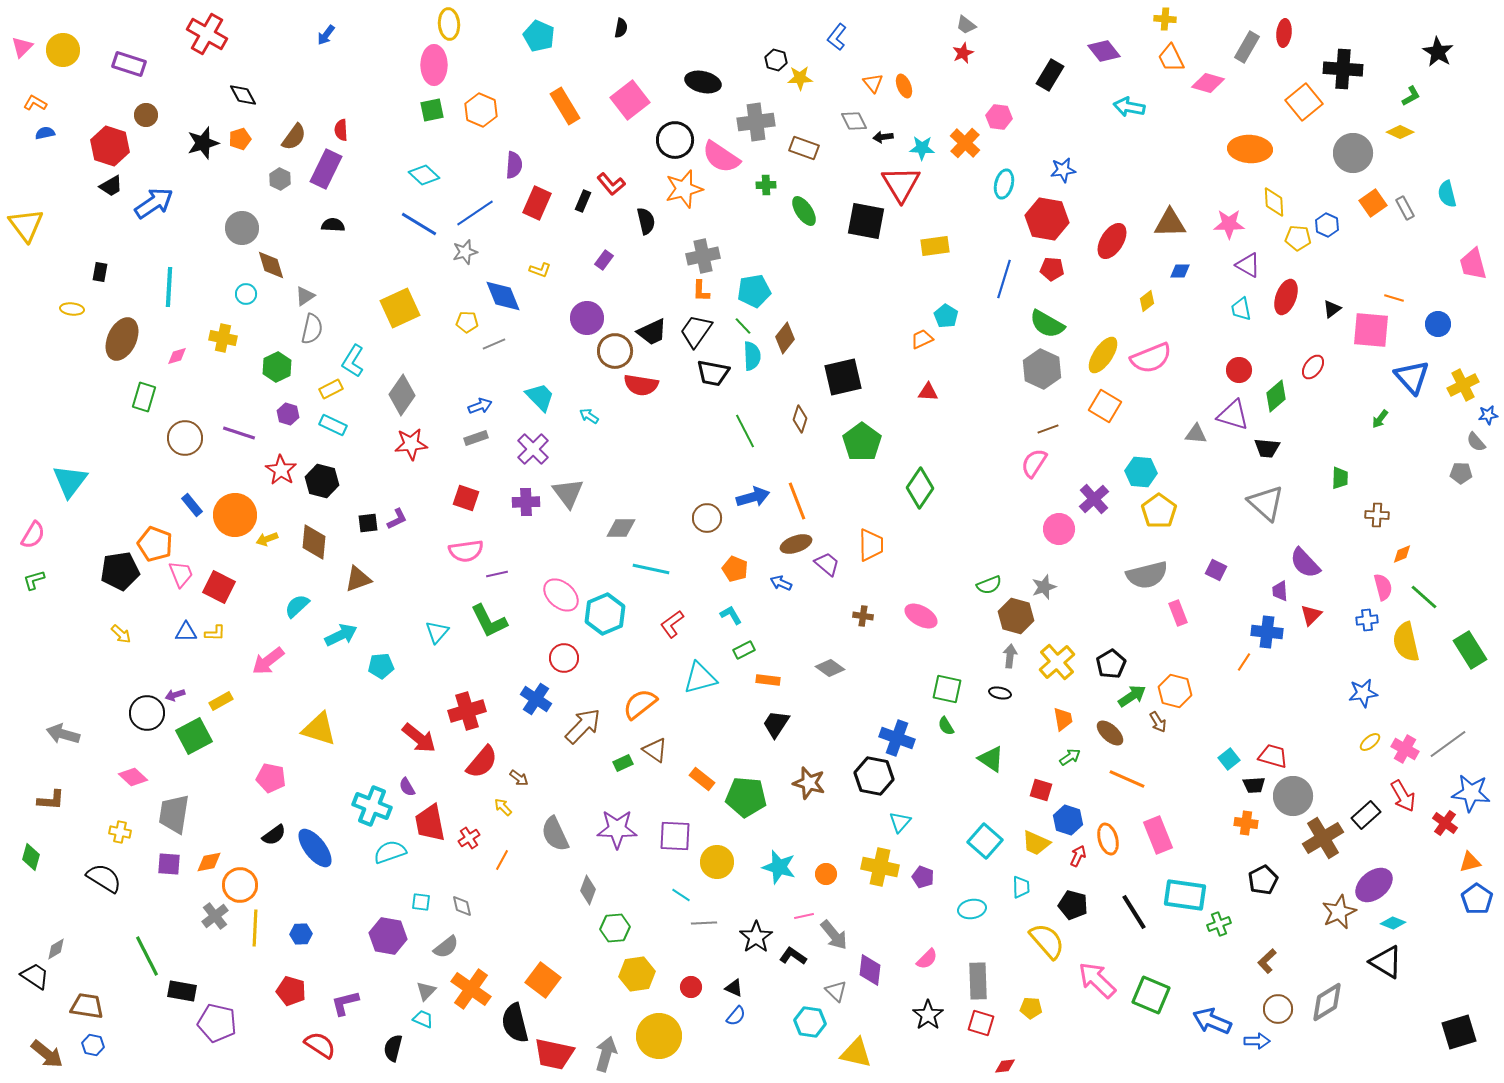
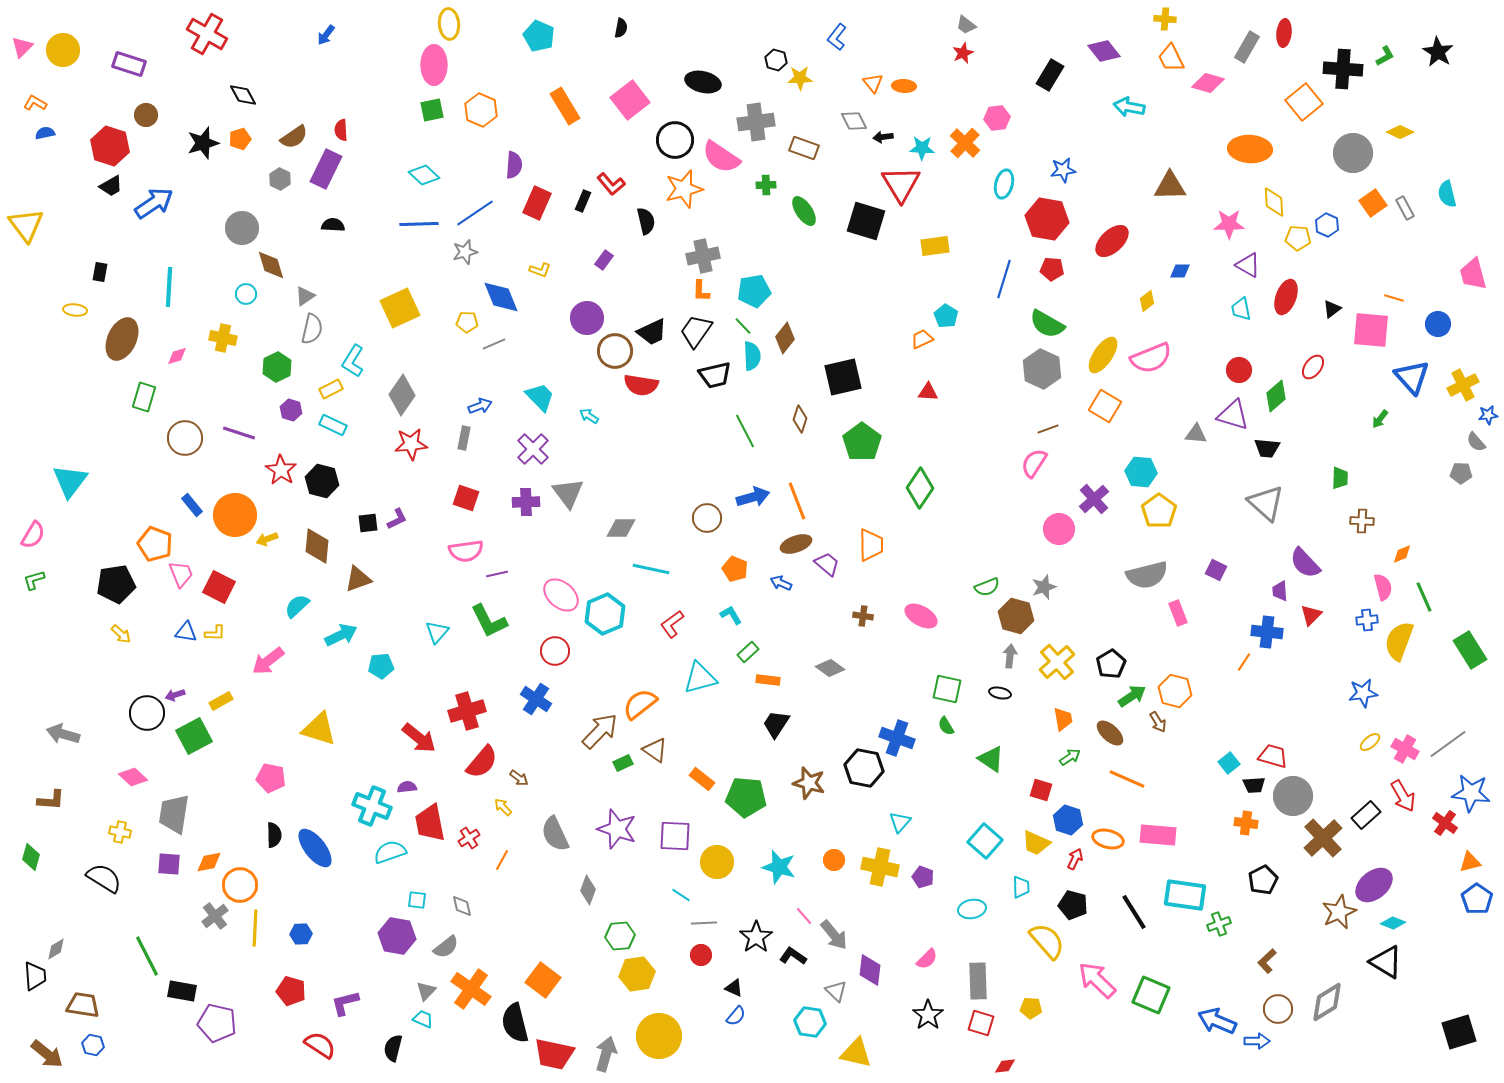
orange ellipse at (904, 86): rotated 65 degrees counterclockwise
green L-shape at (1411, 96): moved 26 px left, 40 px up
pink hexagon at (999, 117): moved 2 px left, 1 px down; rotated 15 degrees counterclockwise
brown semicircle at (294, 137): rotated 20 degrees clockwise
black square at (866, 221): rotated 6 degrees clockwise
brown triangle at (1170, 223): moved 37 px up
blue line at (419, 224): rotated 33 degrees counterclockwise
red ellipse at (1112, 241): rotated 15 degrees clockwise
pink trapezoid at (1473, 264): moved 10 px down
blue diamond at (503, 296): moved 2 px left, 1 px down
yellow ellipse at (72, 309): moved 3 px right, 1 px down
black trapezoid at (713, 373): moved 2 px right, 2 px down; rotated 24 degrees counterclockwise
purple hexagon at (288, 414): moved 3 px right, 4 px up
gray rectangle at (476, 438): moved 12 px left; rotated 60 degrees counterclockwise
brown cross at (1377, 515): moved 15 px left, 6 px down
brown diamond at (314, 542): moved 3 px right, 4 px down
black pentagon at (120, 571): moved 4 px left, 13 px down
green semicircle at (989, 585): moved 2 px left, 2 px down
green line at (1424, 597): rotated 24 degrees clockwise
blue triangle at (186, 632): rotated 10 degrees clockwise
yellow semicircle at (1406, 642): moved 7 px left, 1 px up; rotated 33 degrees clockwise
green rectangle at (744, 650): moved 4 px right, 2 px down; rotated 15 degrees counterclockwise
red circle at (564, 658): moved 9 px left, 7 px up
brown arrow at (583, 726): moved 17 px right, 5 px down
cyan square at (1229, 759): moved 4 px down
black hexagon at (874, 776): moved 10 px left, 8 px up
purple semicircle at (407, 787): rotated 114 degrees clockwise
purple star at (617, 829): rotated 18 degrees clockwise
black semicircle at (274, 835): rotated 55 degrees counterclockwise
pink rectangle at (1158, 835): rotated 63 degrees counterclockwise
brown cross at (1323, 838): rotated 12 degrees counterclockwise
orange ellipse at (1108, 839): rotated 60 degrees counterclockwise
red arrow at (1078, 856): moved 3 px left, 3 px down
orange circle at (826, 874): moved 8 px right, 14 px up
cyan square at (421, 902): moved 4 px left, 2 px up
pink line at (804, 916): rotated 60 degrees clockwise
green hexagon at (615, 928): moved 5 px right, 8 px down
purple hexagon at (388, 936): moved 9 px right
black trapezoid at (35, 976): rotated 52 degrees clockwise
red circle at (691, 987): moved 10 px right, 32 px up
brown trapezoid at (87, 1006): moved 4 px left, 1 px up
blue arrow at (1212, 1021): moved 5 px right
